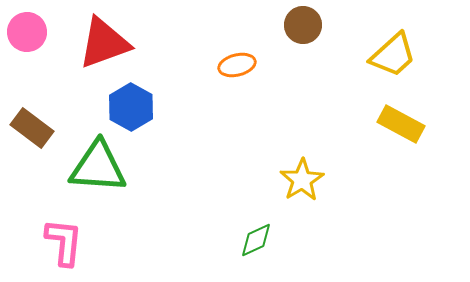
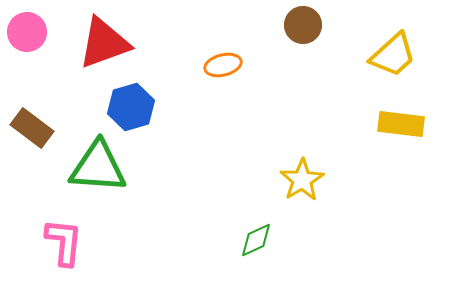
orange ellipse: moved 14 px left
blue hexagon: rotated 15 degrees clockwise
yellow rectangle: rotated 21 degrees counterclockwise
